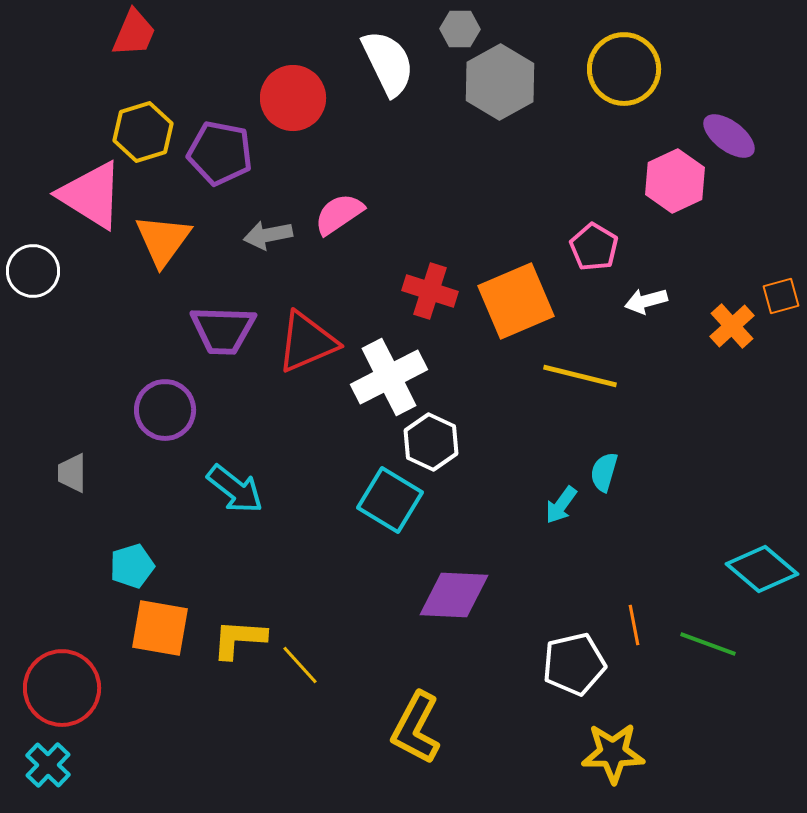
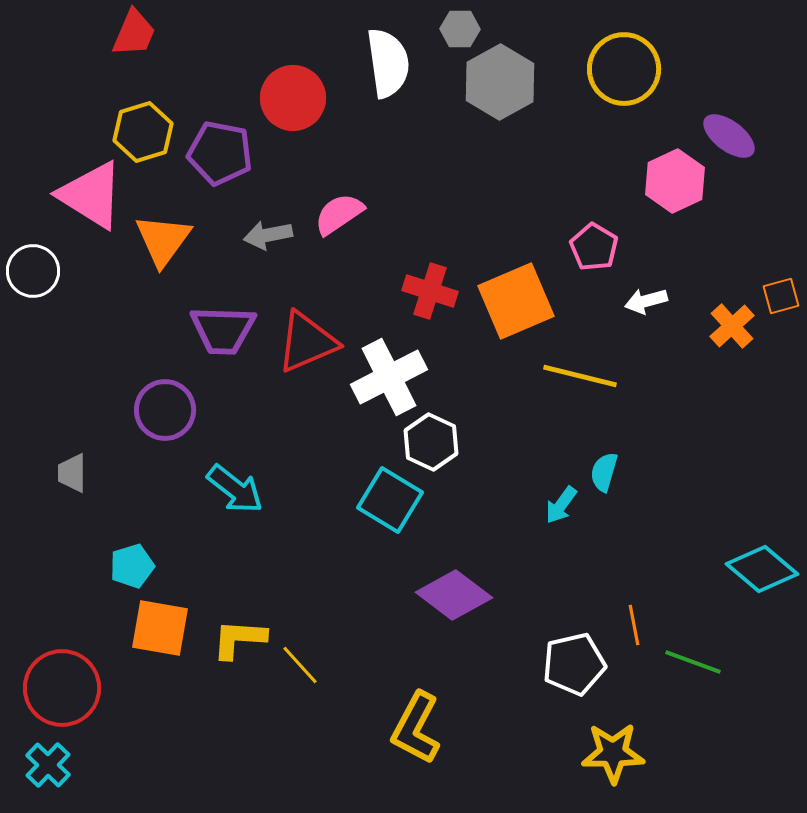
white semicircle at (388, 63): rotated 18 degrees clockwise
purple diamond at (454, 595): rotated 34 degrees clockwise
green line at (708, 644): moved 15 px left, 18 px down
